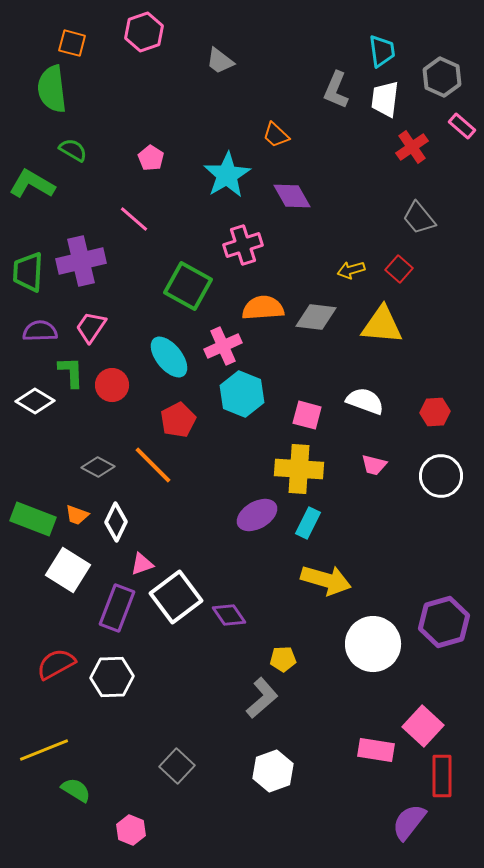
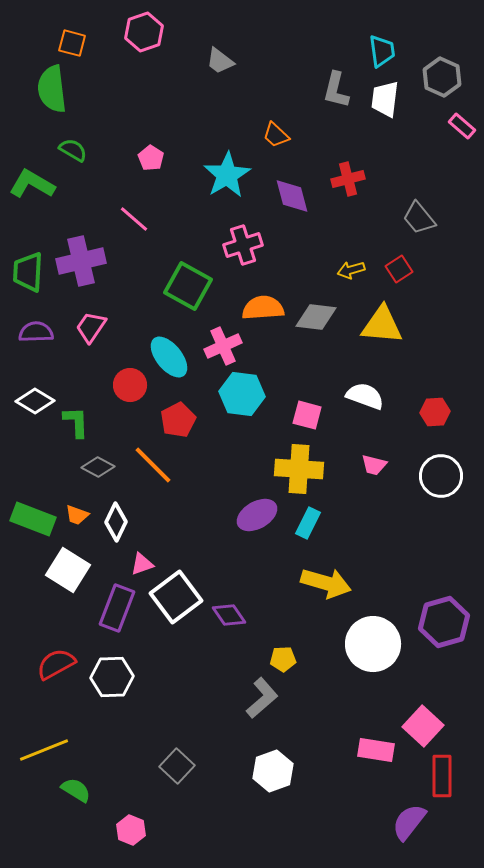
gray L-shape at (336, 90): rotated 9 degrees counterclockwise
red cross at (412, 147): moved 64 px left, 32 px down; rotated 20 degrees clockwise
purple diamond at (292, 196): rotated 15 degrees clockwise
red square at (399, 269): rotated 16 degrees clockwise
purple semicircle at (40, 331): moved 4 px left, 1 px down
green L-shape at (71, 372): moved 5 px right, 50 px down
red circle at (112, 385): moved 18 px right
cyan hexagon at (242, 394): rotated 15 degrees counterclockwise
white semicircle at (365, 401): moved 5 px up
yellow arrow at (326, 580): moved 3 px down
